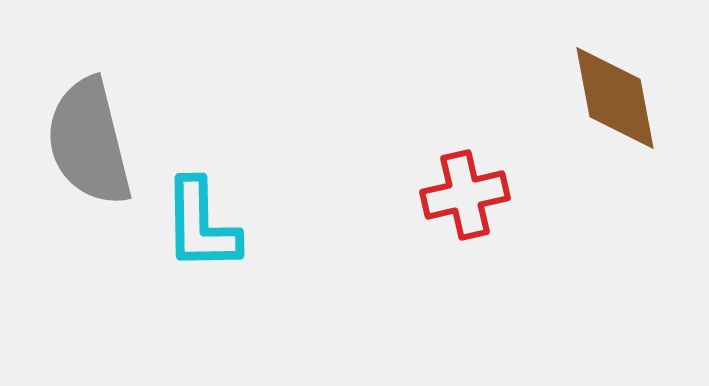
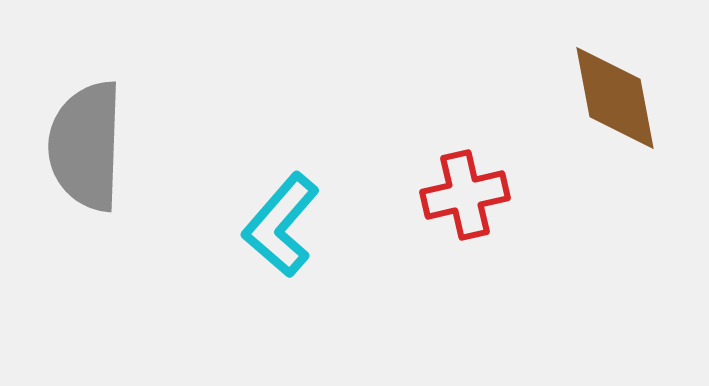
gray semicircle: moved 3 px left, 4 px down; rotated 16 degrees clockwise
cyan L-shape: moved 80 px right; rotated 42 degrees clockwise
